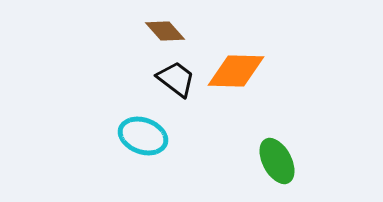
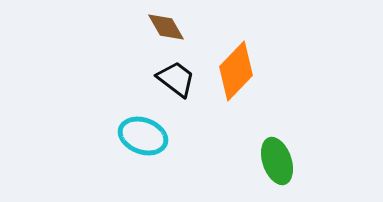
brown diamond: moved 1 px right, 4 px up; rotated 12 degrees clockwise
orange diamond: rotated 48 degrees counterclockwise
green ellipse: rotated 9 degrees clockwise
